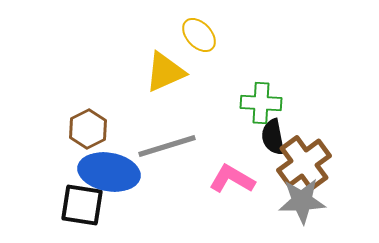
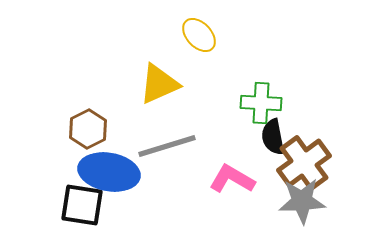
yellow triangle: moved 6 px left, 12 px down
